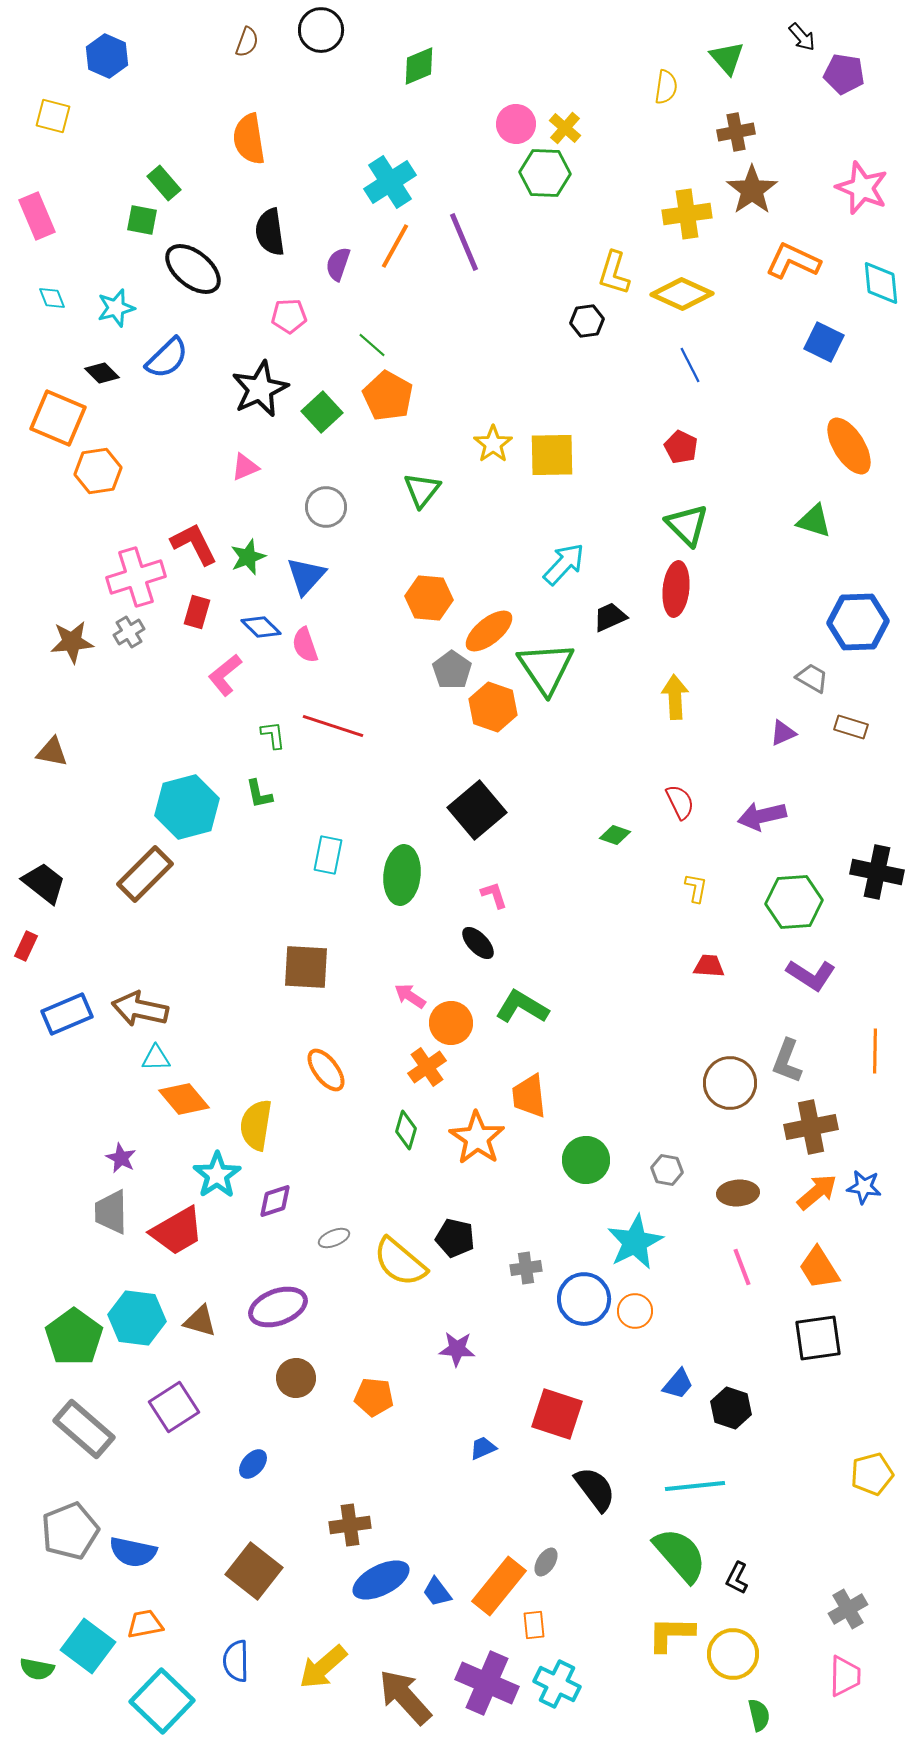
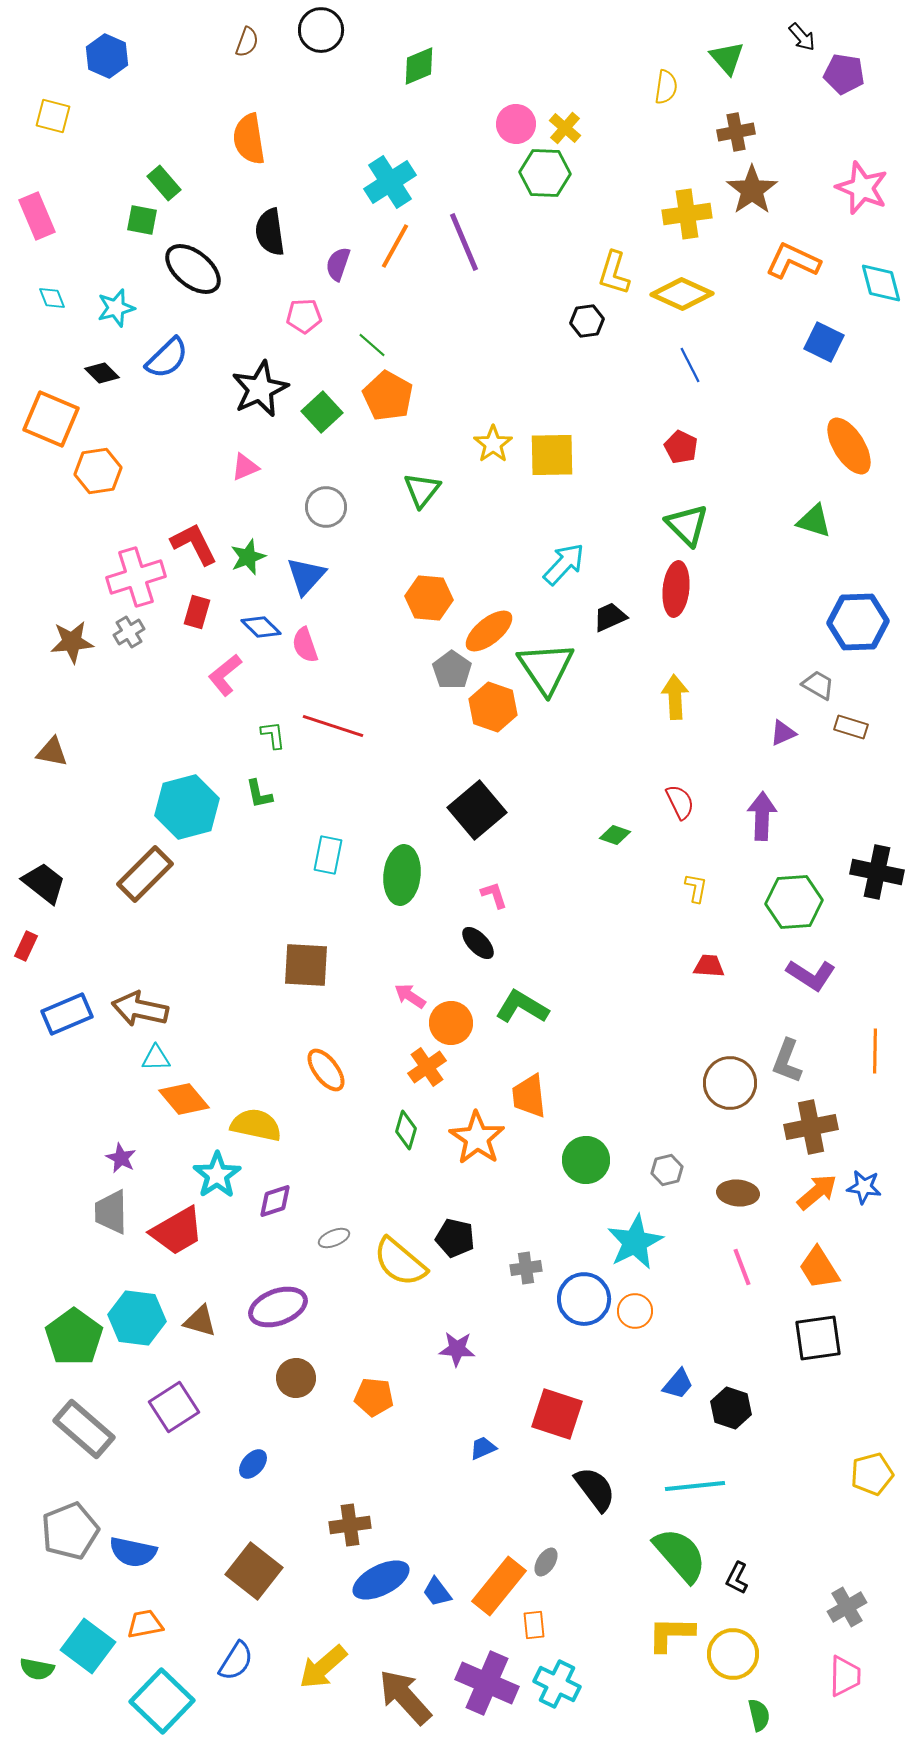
cyan diamond at (881, 283): rotated 9 degrees counterclockwise
pink pentagon at (289, 316): moved 15 px right
orange square at (58, 418): moved 7 px left, 1 px down
gray trapezoid at (812, 678): moved 6 px right, 7 px down
purple arrow at (762, 816): rotated 105 degrees clockwise
brown square at (306, 967): moved 2 px up
yellow semicircle at (256, 1125): rotated 93 degrees clockwise
gray hexagon at (667, 1170): rotated 24 degrees counterclockwise
brown ellipse at (738, 1193): rotated 9 degrees clockwise
gray cross at (848, 1609): moved 1 px left, 2 px up
blue semicircle at (236, 1661): rotated 147 degrees counterclockwise
